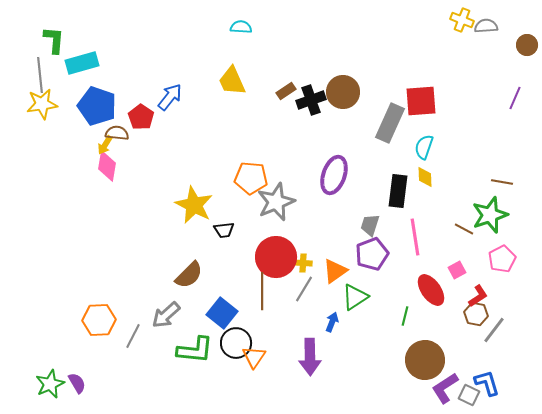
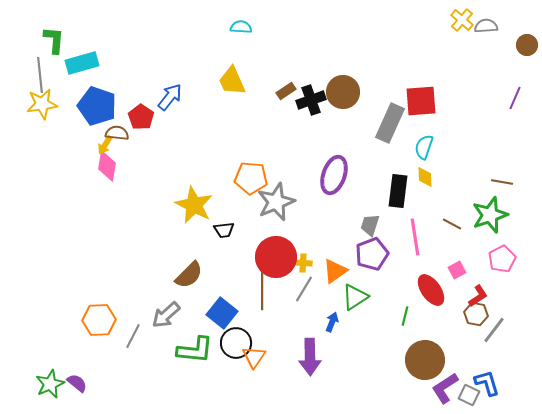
yellow cross at (462, 20): rotated 20 degrees clockwise
brown line at (464, 229): moved 12 px left, 5 px up
purple semicircle at (77, 383): rotated 20 degrees counterclockwise
